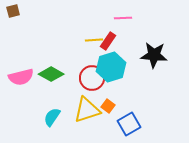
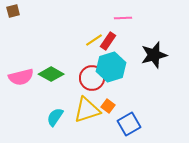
yellow line: rotated 30 degrees counterclockwise
black star: rotated 20 degrees counterclockwise
cyan semicircle: moved 3 px right
